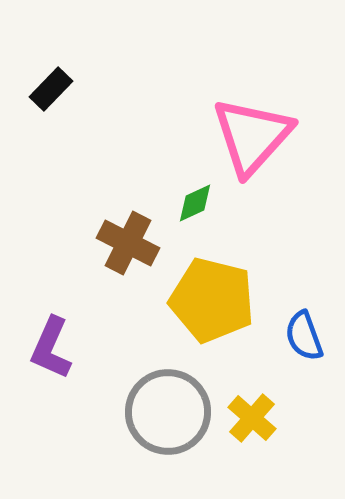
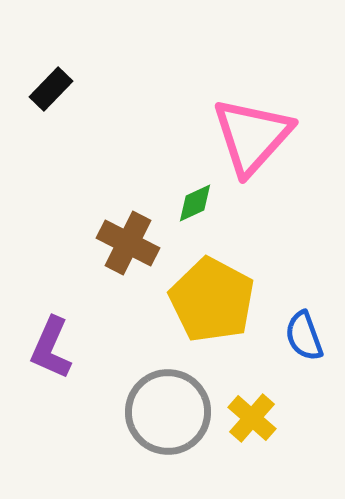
yellow pentagon: rotated 14 degrees clockwise
